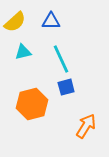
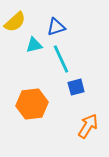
blue triangle: moved 5 px right, 6 px down; rotated 18 degrees counterclockwise
cyan triangle: moved 11 px right, 7 px up
blue square: moved 10 px right
orange hexagon: rotated 8 degrees clockwise
orange arrow: moved 2 px right
